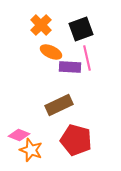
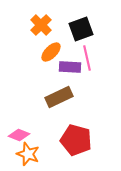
orange ellipse: rotated 70 degrees counterclockwise
brown rectangle: moved 8 px up
orange star: moved 3 px left, 4 px down
